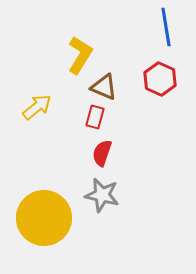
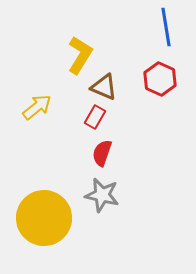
red rectangle: rotated 15 degrees clockwise
